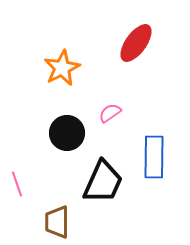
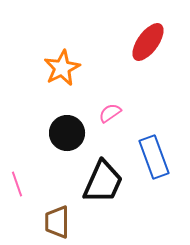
red ellipse: moved 12 px right, 1 px up
blue rectangle: rotated 21 degrees counterclockwise
